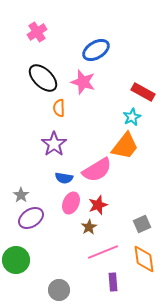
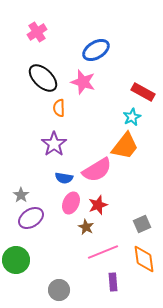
brown star: moved 3 px left; rotated 14 degrees counterclockwise
